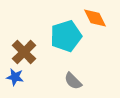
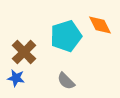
orange diamond: moved 5 px right, 7 px down
blue star: moved 1 px right, 1 px down
gray semicircle: moved 7 px left
